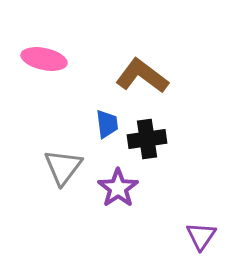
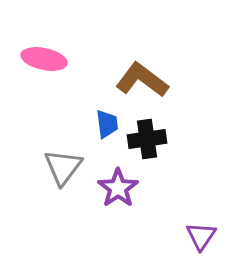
brown L-shape: moved 4 px down
